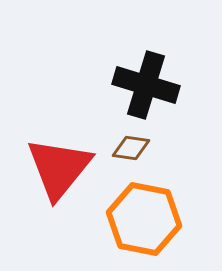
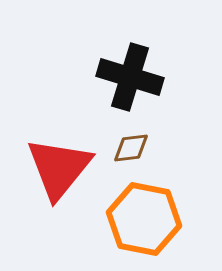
black cross: moved 16 px left, 8 px up
brown diamond: rotated 15 degrees counterclockwise
